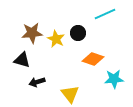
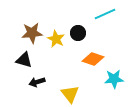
black triangle: moved 2 px right
